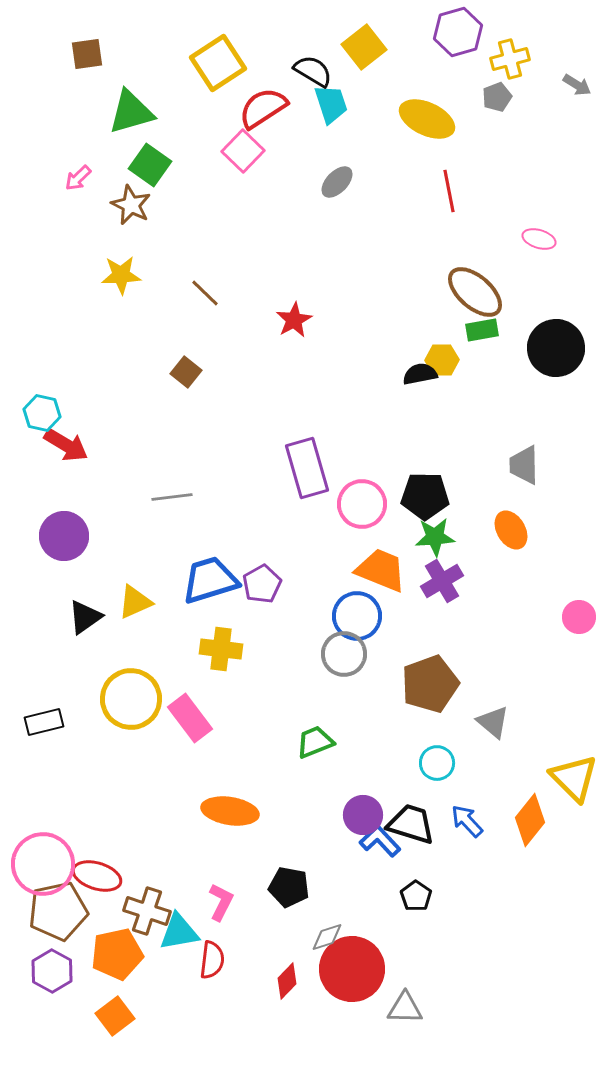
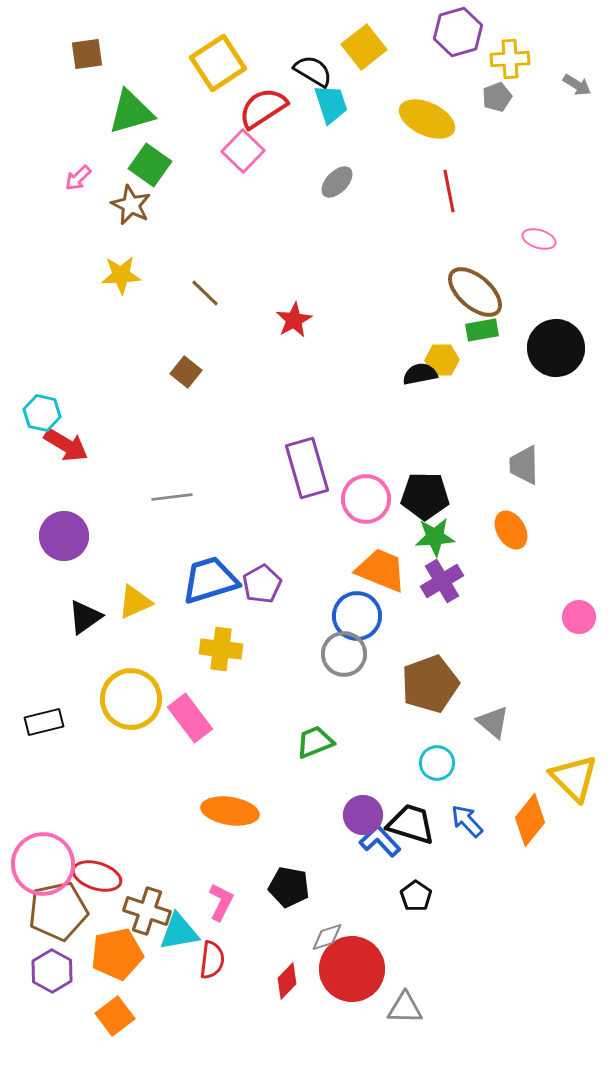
yellow cross at (510, 59): rotated 12 degrees clockwise
pink circle at (362, 504): moved 4 px right, 5 px up
